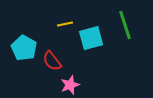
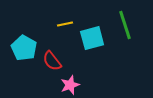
cyan square: moved 1 px right
